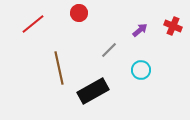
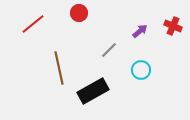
purple arrow: moved 1 px down
